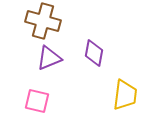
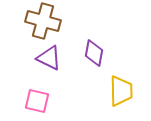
purple triangle: rotated 48 degrees clockwise
yellow trapezoid: moved 4 px left, 4 px up; rotated 8 degrees counterclockwise
